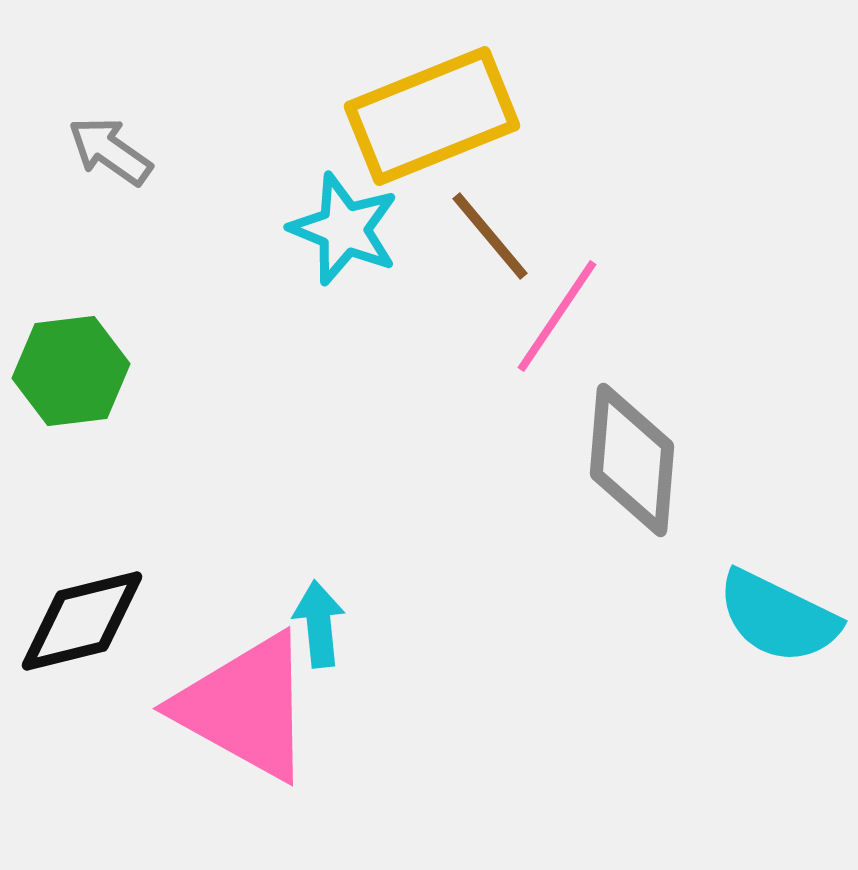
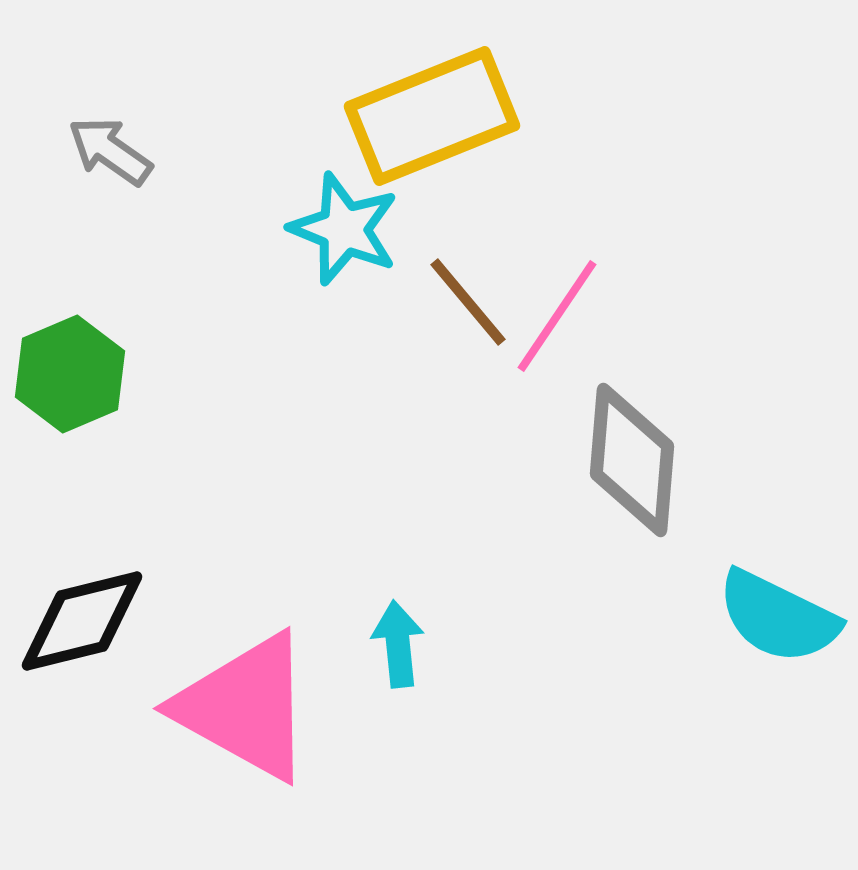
brown line: moved 22 px left, 66 px down
green hexagon: moved 1 px left, 3 px down; rotated 16 degrees counterclockwise
cyan arrow: moved 79 px right, 20 px down
